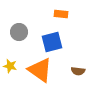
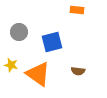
orange rectangle: moved 16 px right, 4 px up
yellow star: moved 1 px right, 1 px up
orange triangle: moved 2 px left, 4 px down
